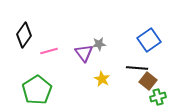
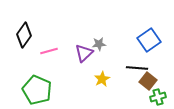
purple triangle: rotated 24 degrees clockwise
yellow star: rotated 14 degrees clockwise
green pentagon: rotated 16 degrees counterclockwise
